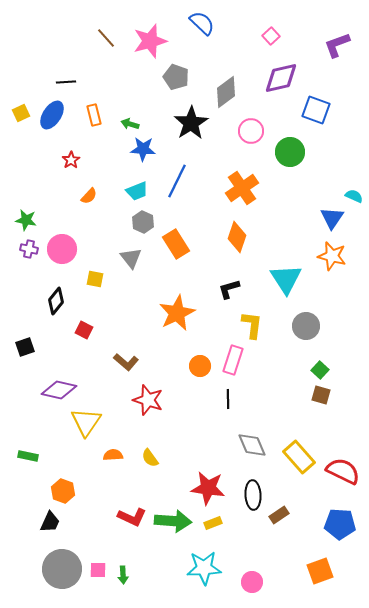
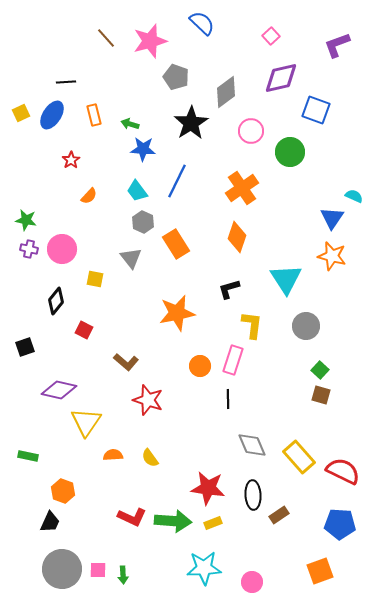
cyan trapezoid at (137, 191): rotated 75 degrees clockwise
orange star at (177, 313): rotated 15 degrees clockwise
